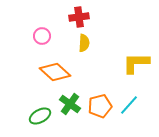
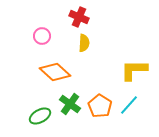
red cross: rotated 30 degrees clockwise
yellow L-shape: moved 2 px left, 7 px down
orange pentagon: rotated 25 degrees counterclockwise
